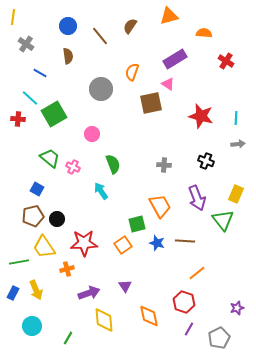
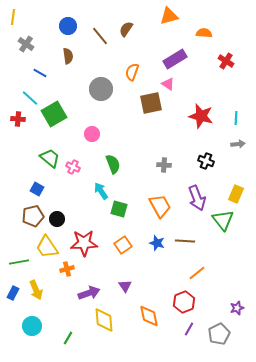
brown semicircle at (130, 26): moved 4 px left, 3 px down
green square at (137, 224): moved 18 px left, 15 px up; rotated 30 degrees clockwise
yellow trapezoid at (44, 247): moved 3 px right
red hexagon at (184, 302): rotated 20 degrees clockwise
gray pentagon at (219, 338): moved 4 px up
